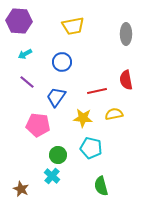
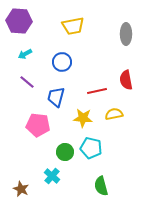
blue trapezoid: rotated 20 degrees counterclockwise
green circle: moved 7 px right, 3 px up
